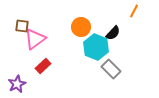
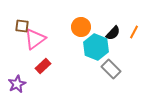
orange line: moved 21 px down
